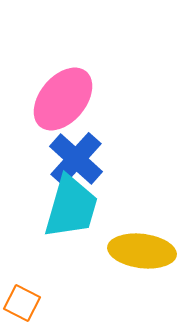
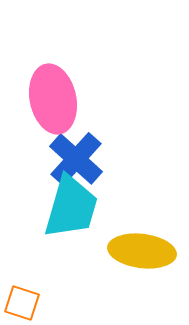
pink ellipse: moved 10 px left; rotated 52 degrees counterclockwise
orange square: rotated 9 degrees counterclockwise
